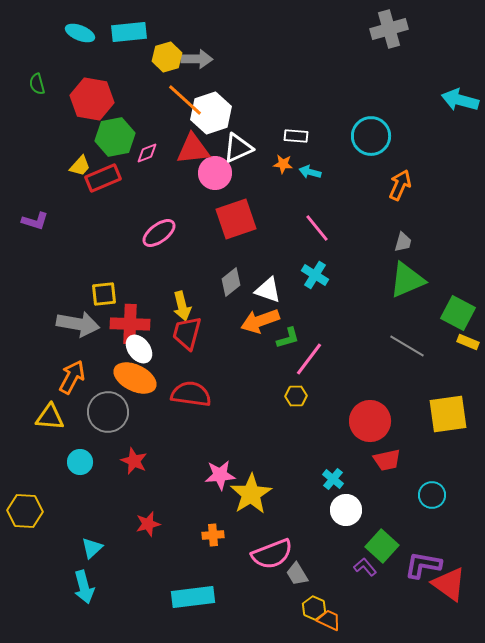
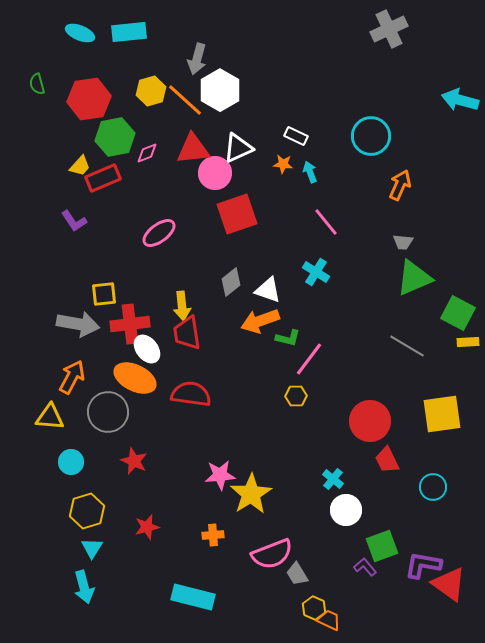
gray cross at (389, 29): rotated 9 degrees counterclockwise
yellow hexagon at (167, 57): moved 16 px left, 34 px down
gray arrow at (197, 59): rotated 104 degrees clockwise
red hexagon at (92, 99): moved 3 px left; rotated 18 degrees counterclockwise
white hexagon at (211, 113): moved 9 px right, 23 px up; rotated 12 degrees counterclockwise
white rectangle at (296, 136): rotated 20 degrees clockwise
cyan arrow at (310, 172): rotated 55 degrees clockwise
red square at (236, 219): moved 1 px right, 5 px up
purple L-shape at (35, 221): moved 39 px right; rotated 40 degrees clockwise
pink line at (317, 228): moved 9 px right, 6 px up
gray trapezoid at (403, 242): rotated 80 degrees clockwise
cyan cross at (315, 275): moved 1 px right, 3 px up
green triangle at (407, 280): moved 7 px right, 2 px up
yellow arrow at (182, 306): rotated 8 degrees clockwise
red cross at (130, 324): rotated 9 degrees counterclockwise
red trapezoid at (187, 333): rotated 24 degrees counterclockwise
green L-shape at (288, 338): rotated 30 degrees clockwise
yellow rectangle at (468, 342): rotated 25 degrees counterclockwise
white ellipse at (139, 349): moved 8 px right
yellow square at (448, 414): moved 6 px left
red trapezoid at (387, 460): rotated 76 degrees clockwise
cyan circle at (80, 462): moved 9 px left
cyan circle at (432, 495): moved 1 px right, 8 px up
yellow hexagon at (25, 511): moved 62 px right; rotated 20 degrees counterclockwise
red star at (148, 524): moved 1 px left, 3 px down
green square at (382, 546): rotated 28 degrees clockwise
cyan triangle at (92, 548): rotated 15 degrees counterclockwise
cyan rectangle at (193, 597): rotated 21 degrees clockwise
